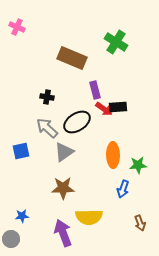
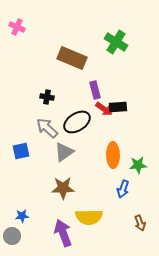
gray circle: moved 1 px right, 3 px up
